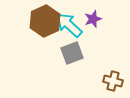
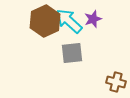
cyan arrow: moved 4 px up
gray square: rotated 15 degrees clockwise
brown cross: moved 3 px right, 1 px down
